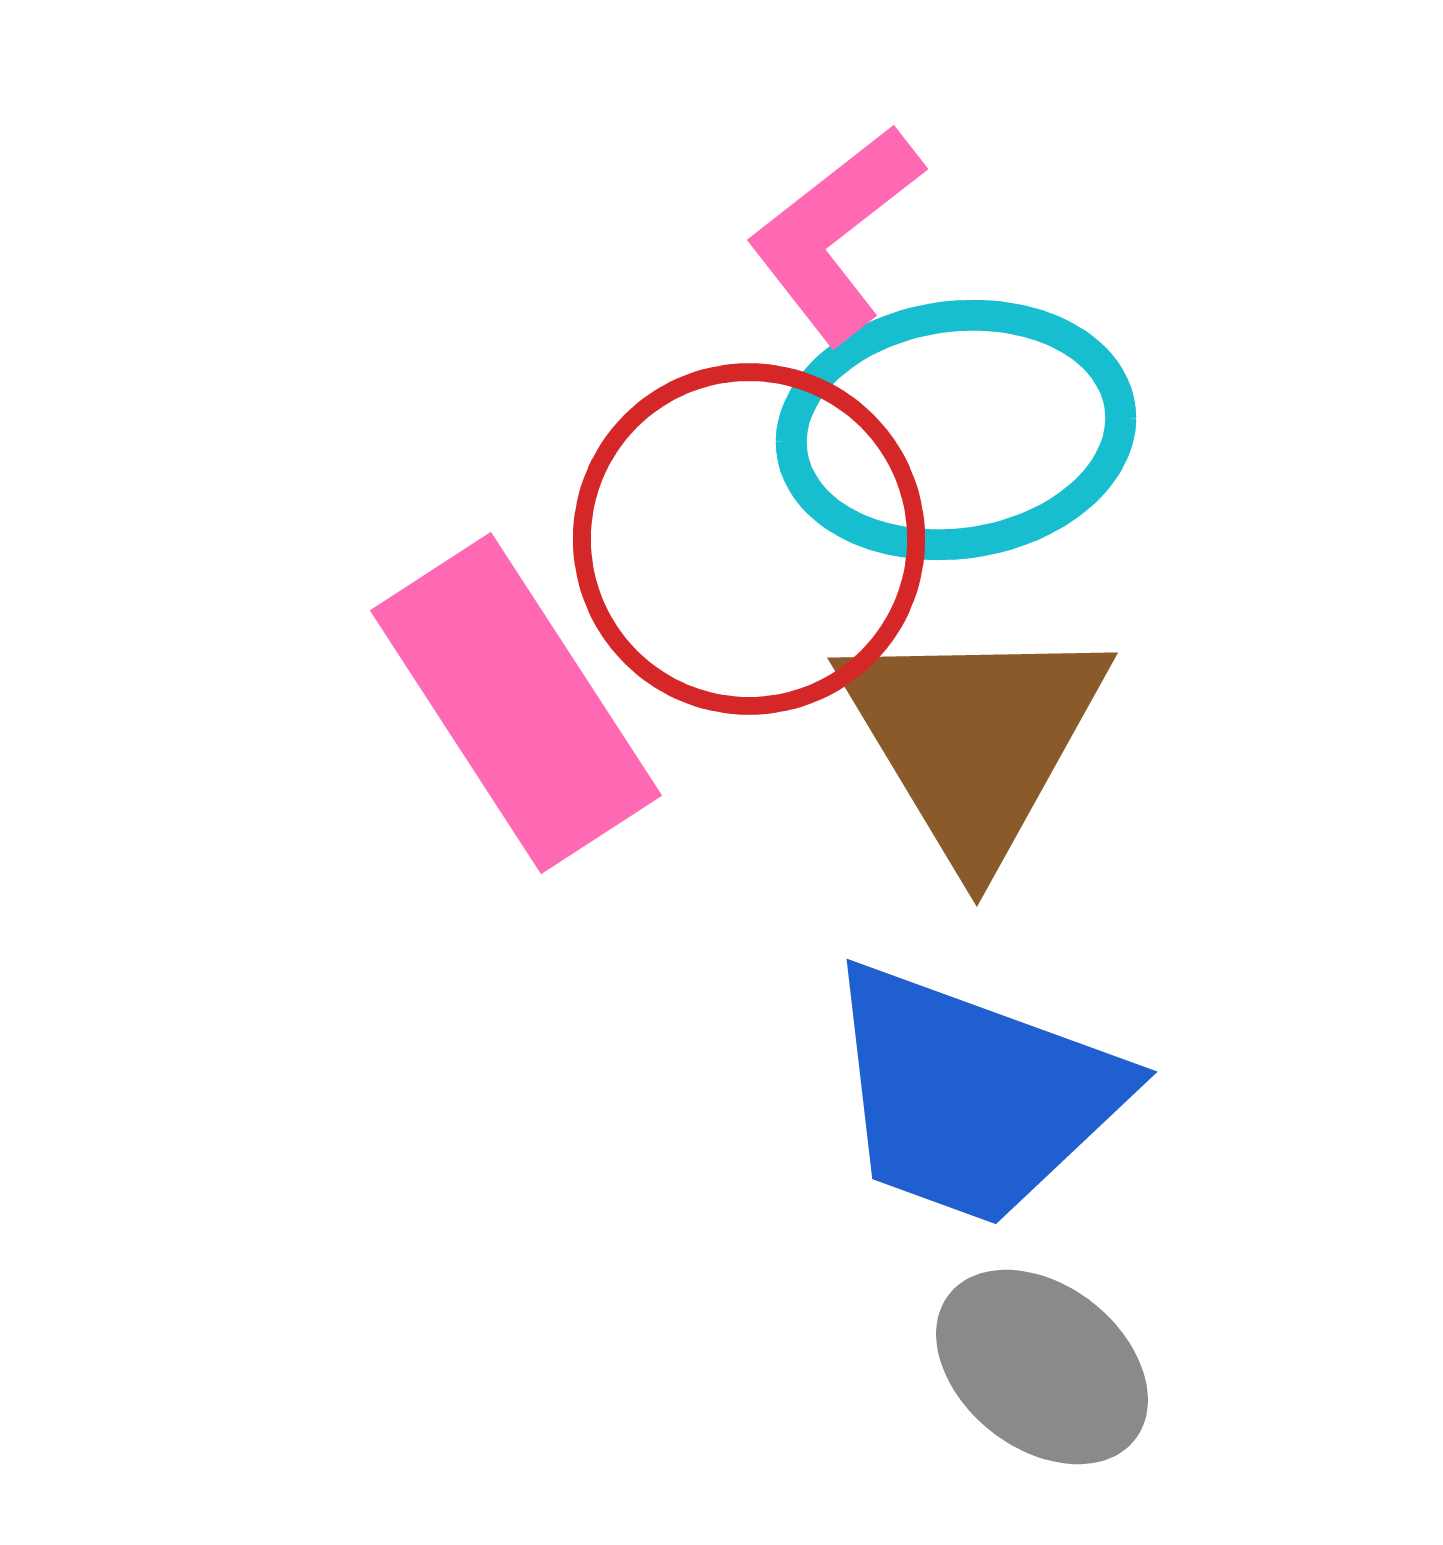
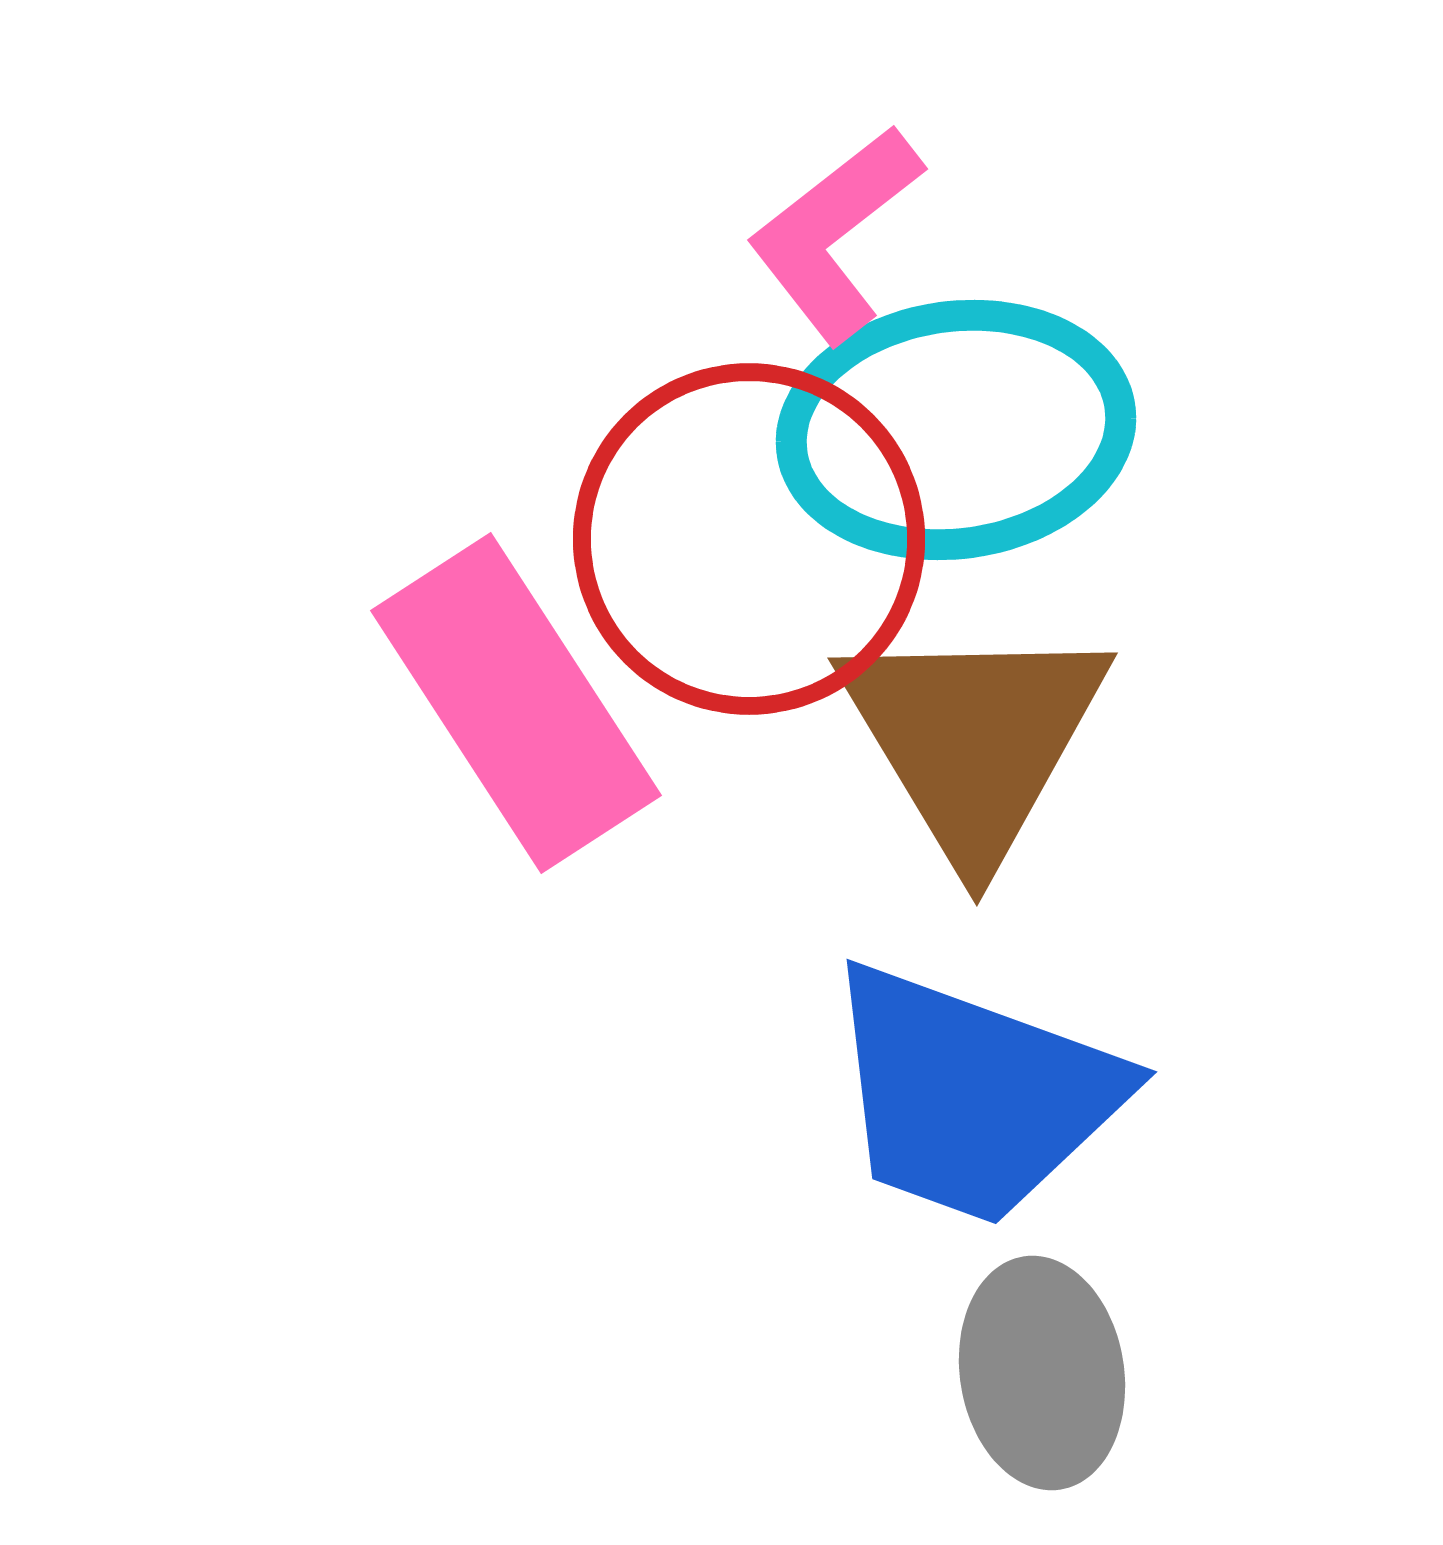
gray ellipse: moved 6 px down; rotated 43 degrees clockwise
